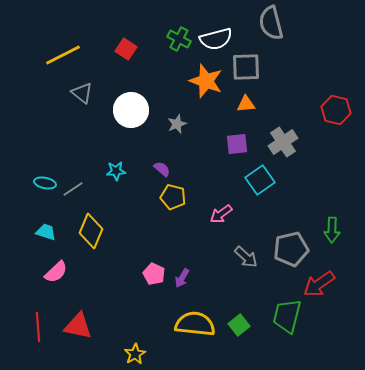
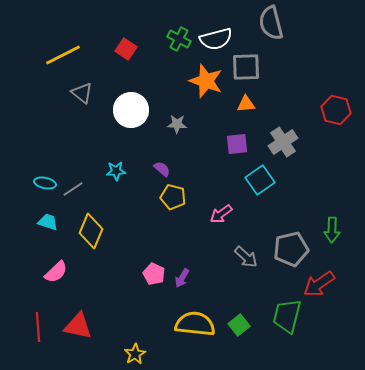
gray star: rotated 24 degrees clockwise
cyan trapezoid: moved 2 px right, 10 px up
